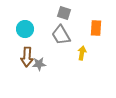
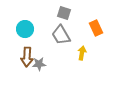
orange rectangle: rotated 28 degrees counterclockwise
